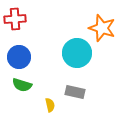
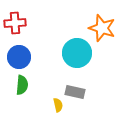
red cross: moved 4 px down
green semicircle: rotated 102 degrees counterclockwise
yellow semicircle: moved 8 px right
